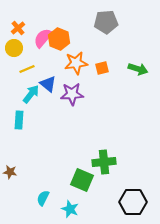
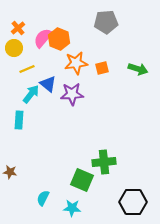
cyan star: moved 2 px right, 1 px up; rotated 18 degrees counterclockwise
